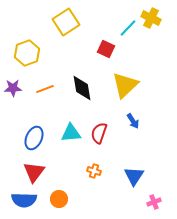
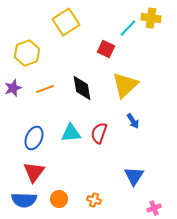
yellow cross: rotated 18 degrees counterclockwise
purple star: rotated 18 degrees counterclockwise
orange cross: moved 29 px down
pink cross: moved 6 px down
